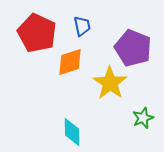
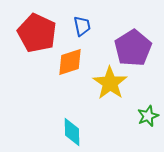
purple pentagon: rotated 18 degrees clockwise
green star: moved 5 px right, 2 px up
